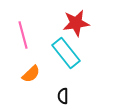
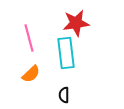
pink line: moved 6 px right, 3 px down
cyan rectangle: rotated 32 degrees clockwise
black semicircle: moved 1 px right, 1 px up
